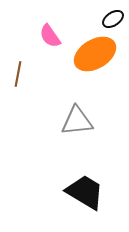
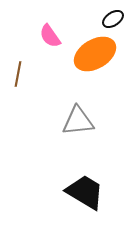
gray triangle: moved 1 px right
